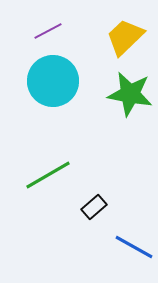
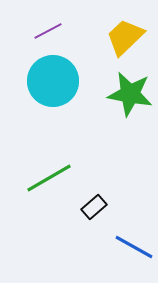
green line: moved 1 px right, 3 px down
